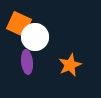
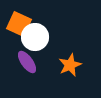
purple ellipse: rotated 30 degrees counterclockwise
